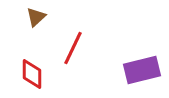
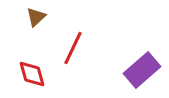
purple rectangle: rotated 27 degrees counterclockwise
red diamond: rotated 16 degrees counterclockwise
